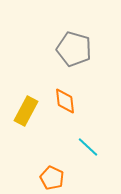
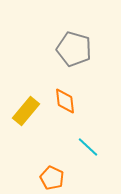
yellow rectangle: rotated 12 degrees clockwise
